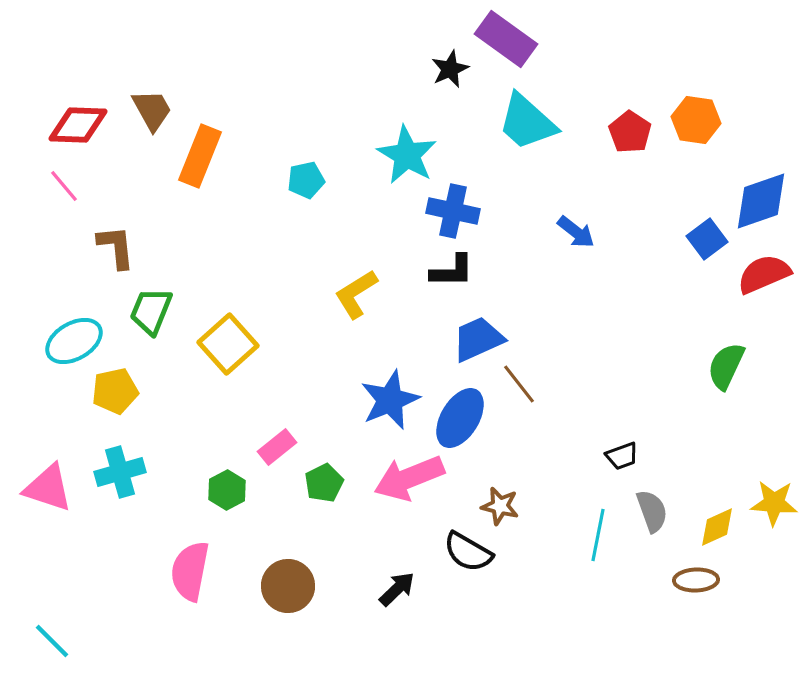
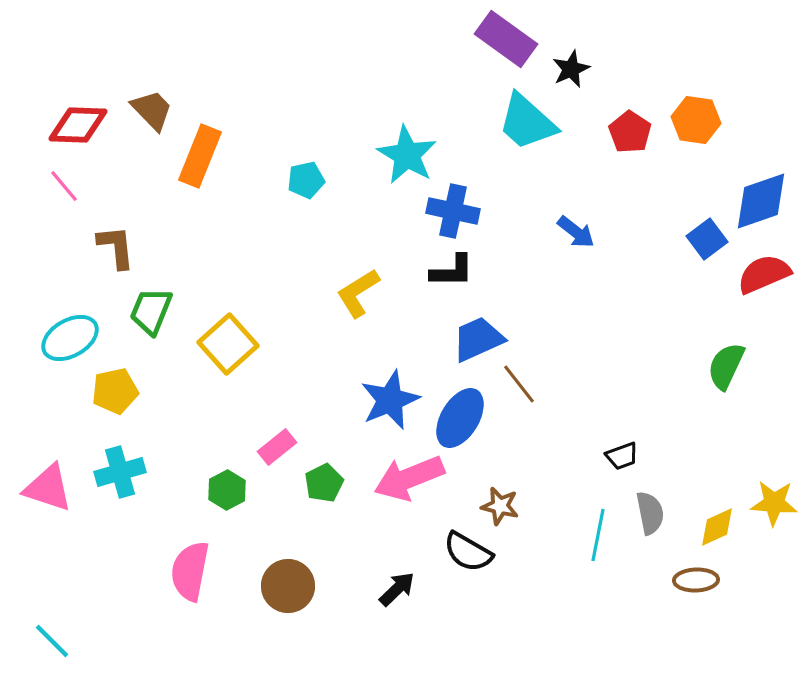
black star at (450, 69): moved 121 px right
brown trapezoid at (152, 110): rotated 15 degrees counterclockwise
yellow L-shape at (356, 294): moved 2 px right, 1 px up
cyan ellipse at (74, 341): moved 4 px left, 3 px up
gray semicircle at (652, 511): moved 2 px left, 2 px down; rotated 9 degrees clockwise
